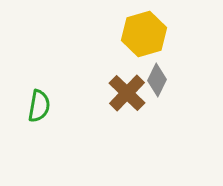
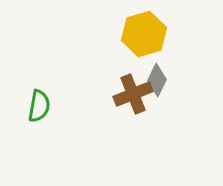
brown cross: moved 6 px right, 1 px down; rotated 24 degrees clockwise
